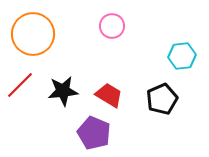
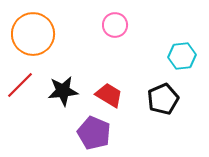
pink circle: moved 3 px right, 1 px up
black pentagon: moved 1 px right
